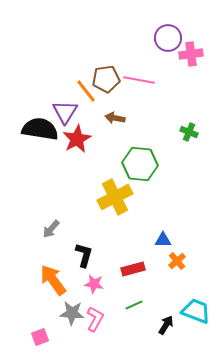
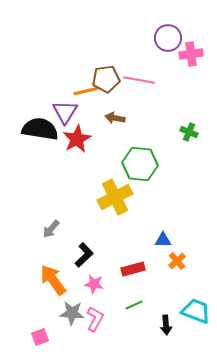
orange line: rotated 65 degrees counterclockwise
black L-shape: rotated 30 degrees clockwise
black arrow: rotated 144 degrees clockwise
